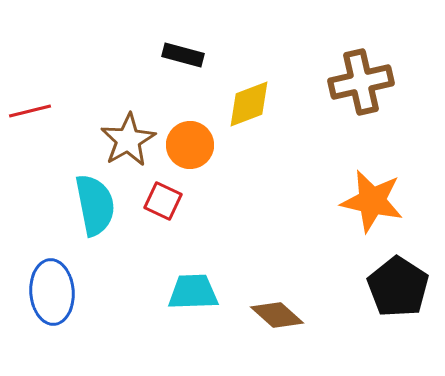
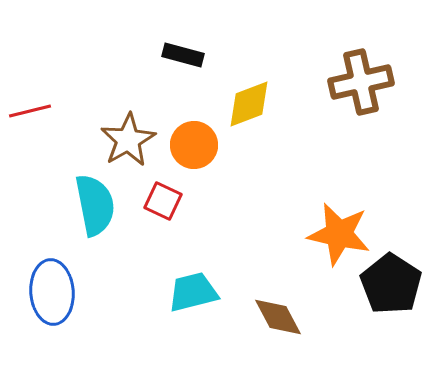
orange circle: moved 4 px right
orange star: moved 33 px left, 33 px down
black pentagon: moved 7 px left, 3 px up
cyan trapezoid: rotated 12 degrees counterclockwise
brown diamond: moved 1 px right, 2 px down; rotated 20 degrees clockwise
